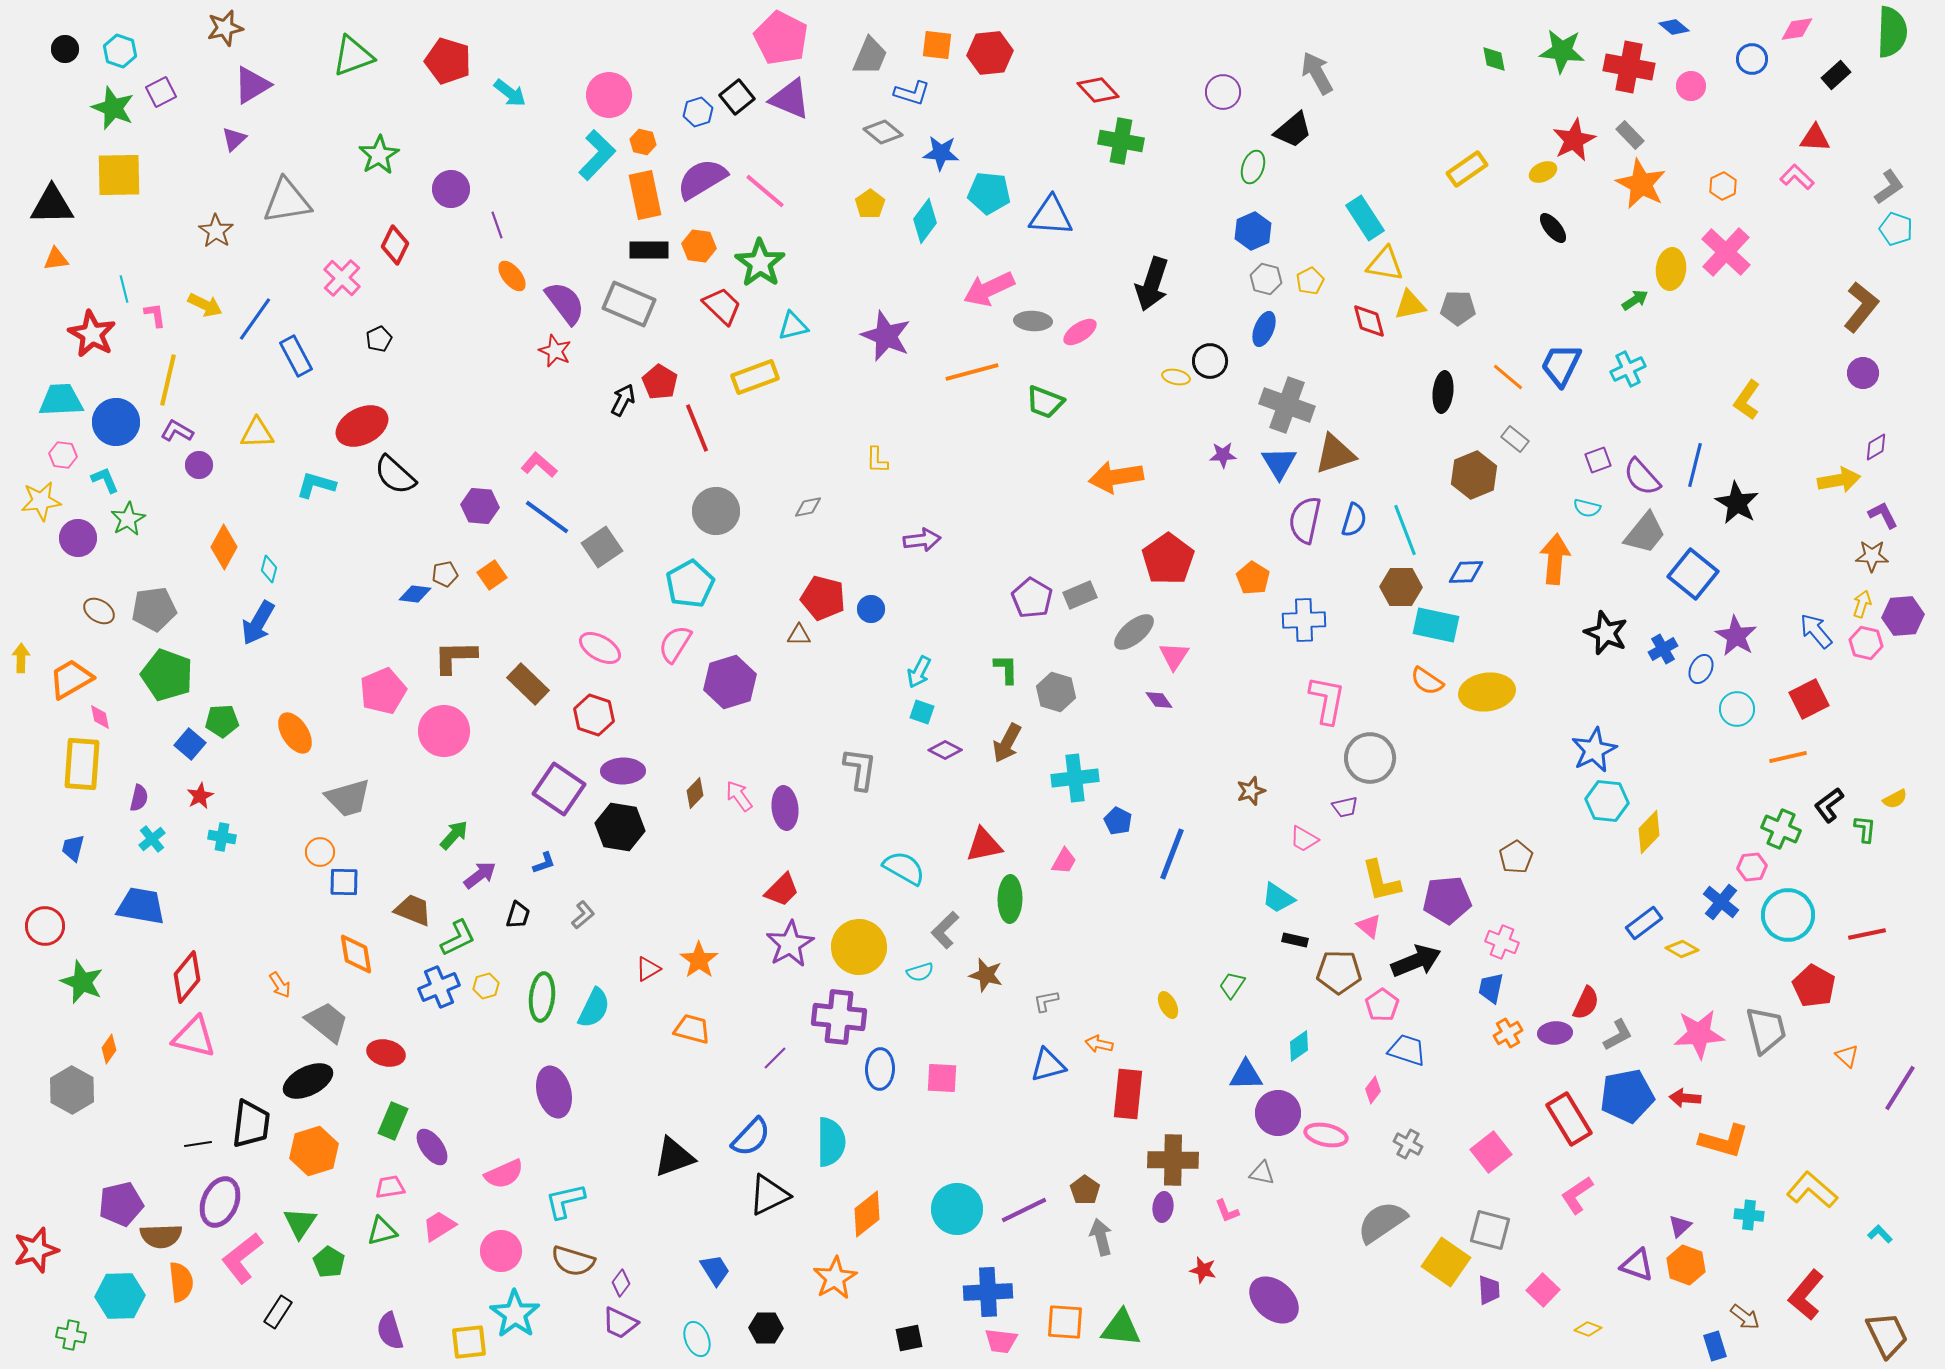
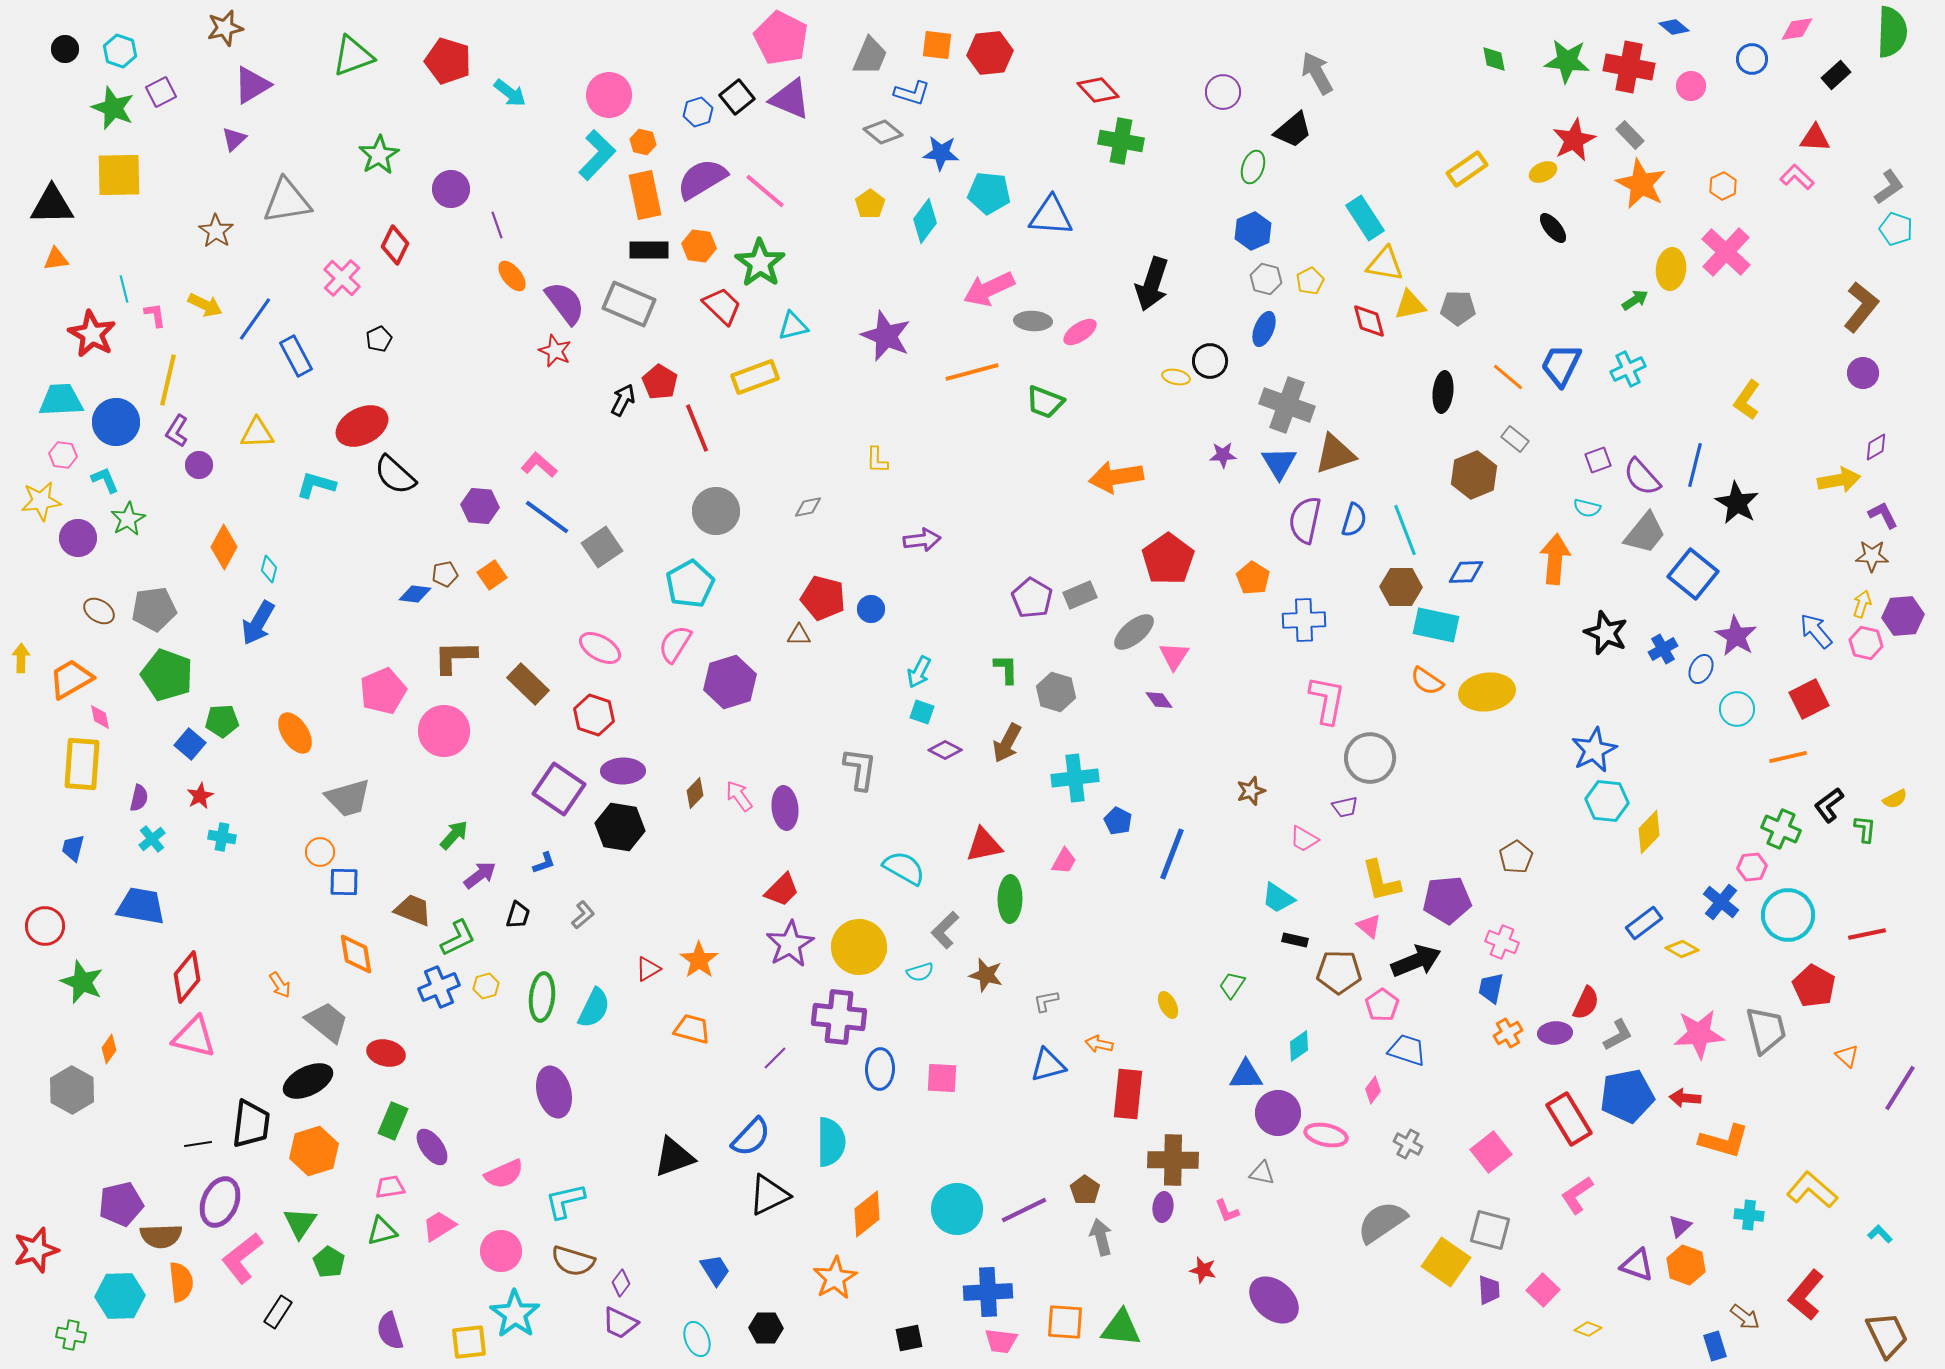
green star at (1562, 51): moved 5 px right, 10 px down
purple L-shape at (177, 431): rotated 88 degrees counterclockwise
